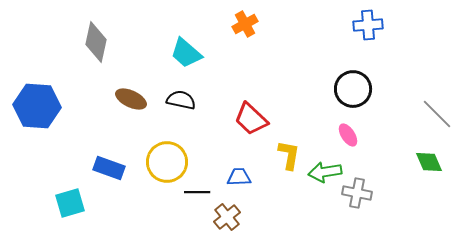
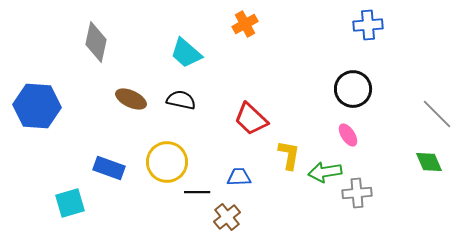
gray cross: rotated 16 degrees counterclockwise
